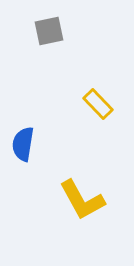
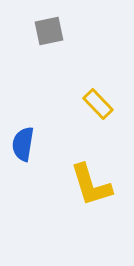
yellow L-shape: moved 9 px right, 15 px up; rotated 12 degrees clockwise
